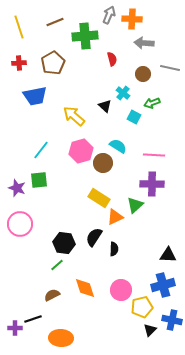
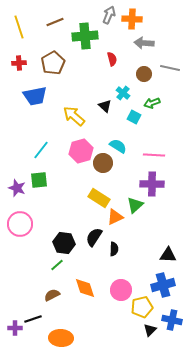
brown circle at (143, 74): moved 1 px right
